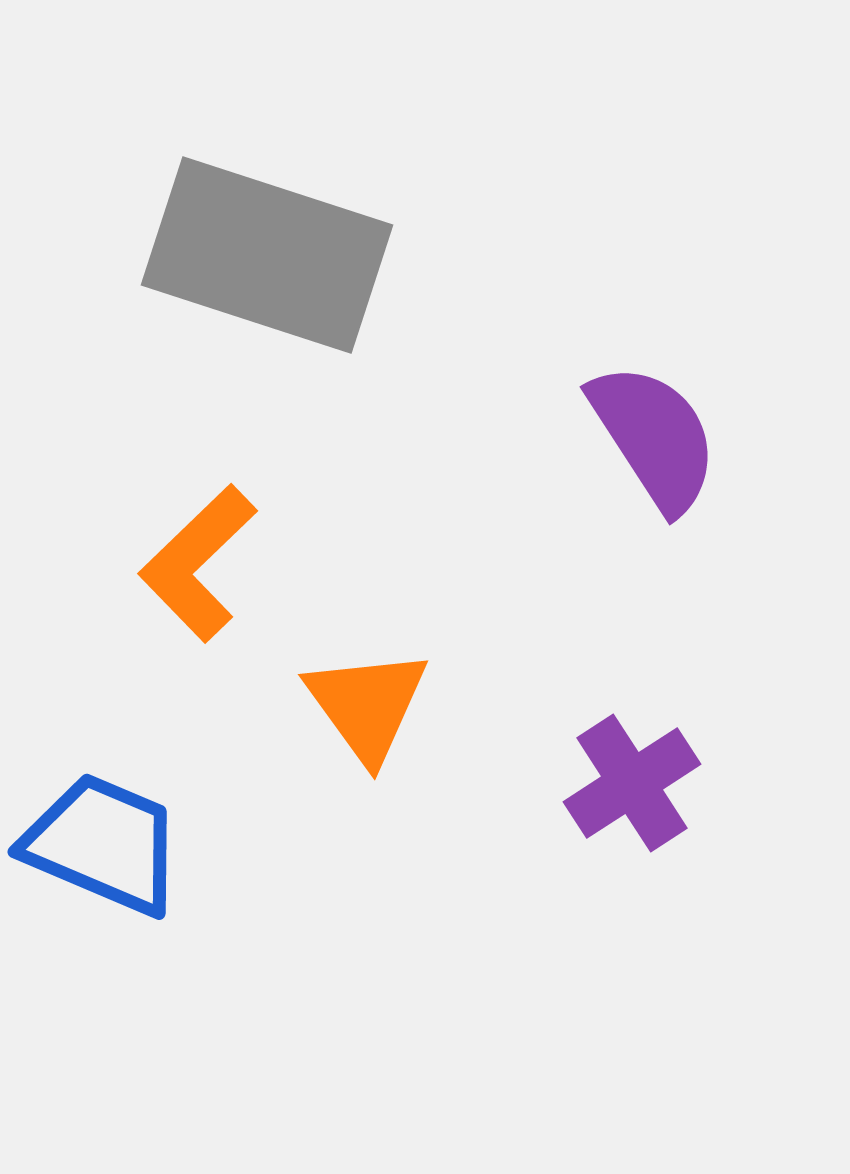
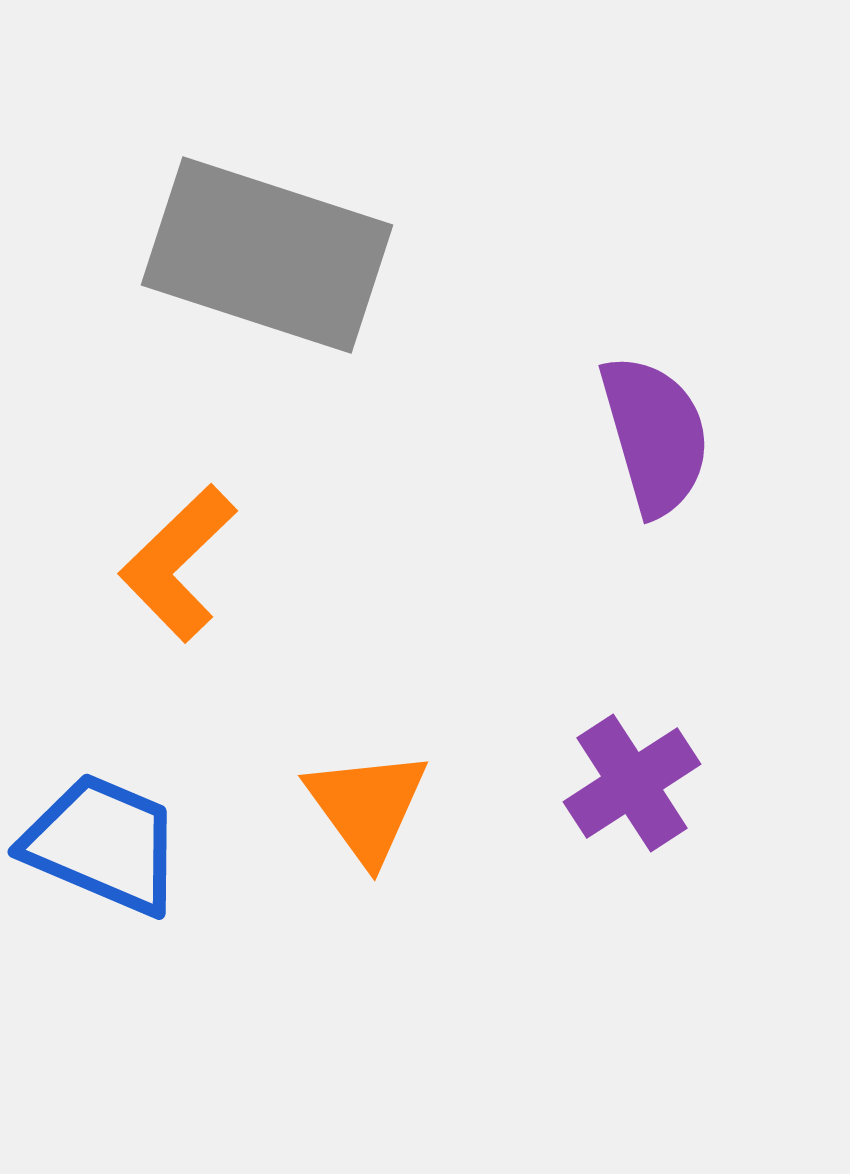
purple semicircle: moved 1 px right, 2 px up; rotated 17 degrees clockwise
orange L-shape: moved 20 px left
orange triangle: moved 101 px down
